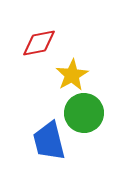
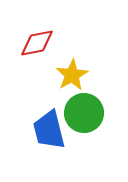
red diamond: moved 2 px left
blue trapezoid: moved 11 px up
